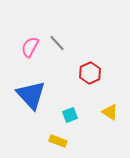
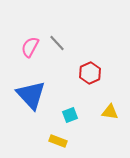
yellow triangle: rotated 24 degrees counterclockwise
